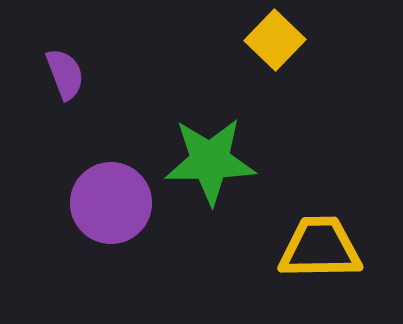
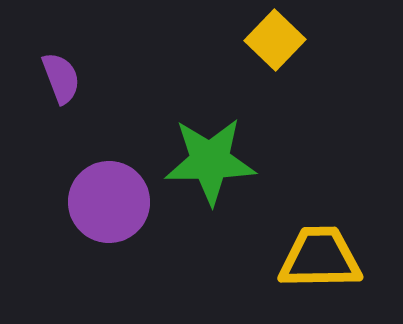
purple semicircle: moved 4 px left, 4 px down
purple circle: moved 2 px left, 1 px up
yellow trapezoid: moved 10 px down
